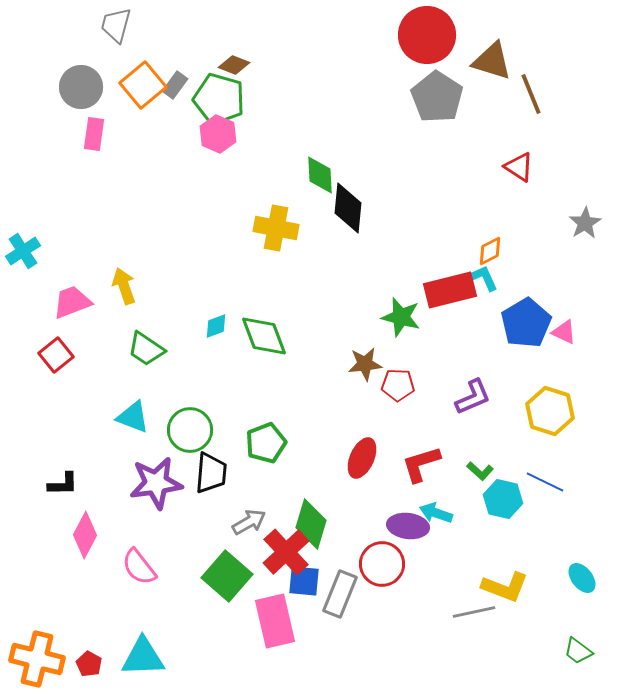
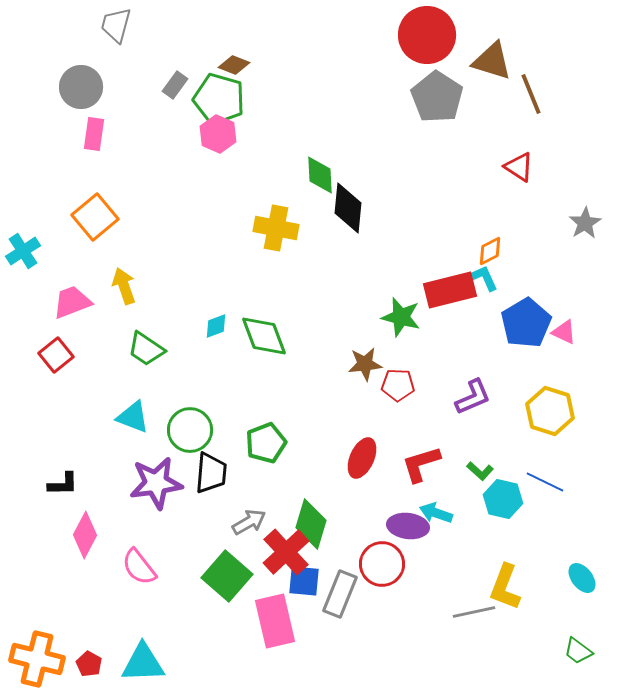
orange square at (143, 85): moved 48 px left, 132 px down
yellow L-shape at (505, 587): rotated 90 degrees clockwise
cyan triangle at (143, 657): moved 6 px down
